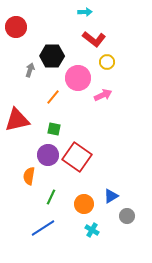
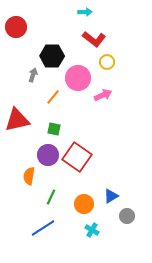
gray arrow: moved 3 px right, 5 px down
